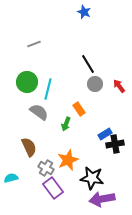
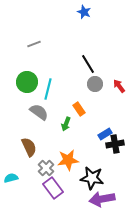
orange star: rotated 15 degrees clockwise
gray cross: rotated 14 degrees clockwise
